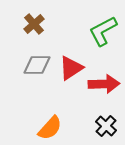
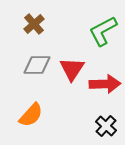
red triangle: moved 1 px right, 1 px down; rotated 24 degrees counterclockwise
red arrow: moved 1 px right
orange semicircle: moved 19 px left, 13 px up
